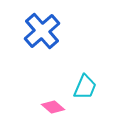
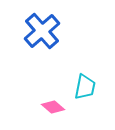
cyan trapezoid: rotated 12 degrees counterclockwise
